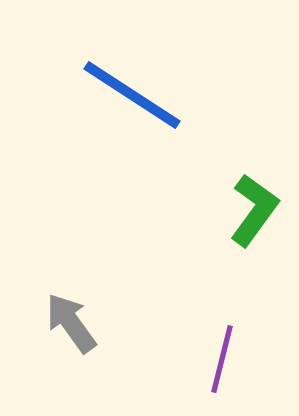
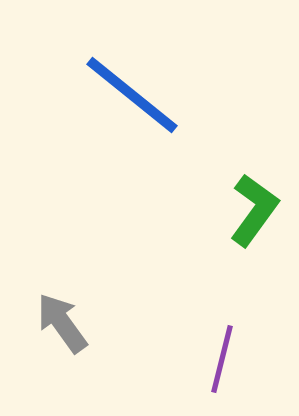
blue line: rotated 6 degrees clockwise
gray arrow: moved 9 px left
